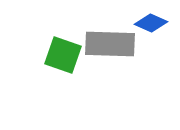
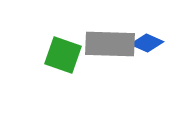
blue diamond: moved 4 px left, 20 px down
